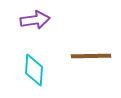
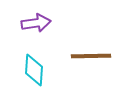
purple arrow: moved 1 px right, 3 px down
